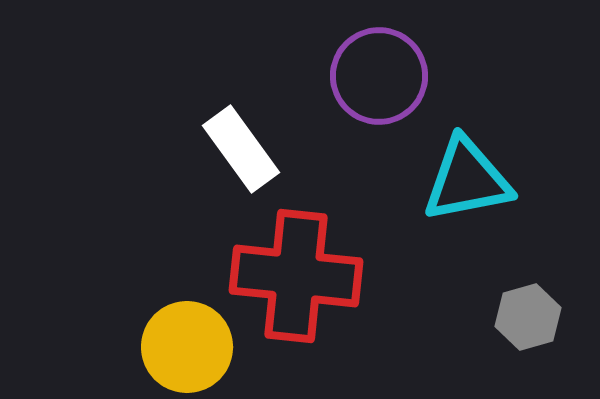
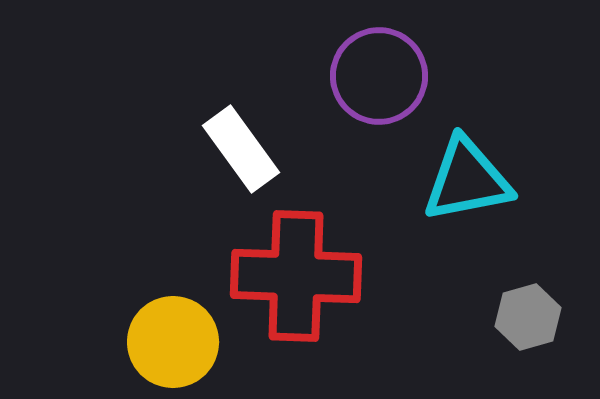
red cross: rotated 4 degrees counterclockwise
yellow circle: moved 14 px left, 5 px up
